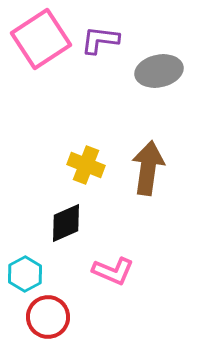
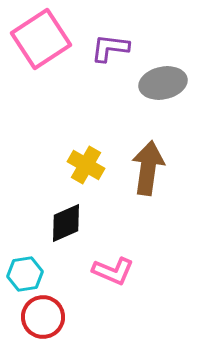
purple L-shape: moved 10 px right, 8 px down
gray ellipse: moved 4 px right, 12 px down
yellow cross: rotated 9 degrees clockwise
cyan hexagon: rotated 20 degrees clockwise
red circle: moved 5 px left
